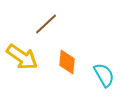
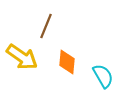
brown line: moved 2 px down; rotated 25 degrees counterclockwise
cyan semicircle: moved 1 px left, 1 px down
